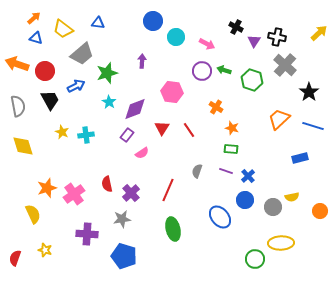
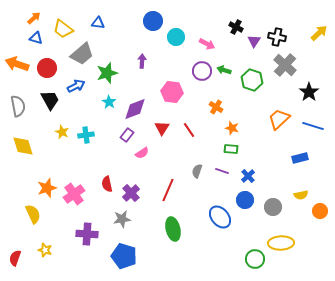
red circle at (45, 71): moved 2 px right, 3 px up
purple line at (226, 171): moved 4 px left
yellow semicircle at (292, 197): moved 9 px right, 2 px up
